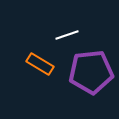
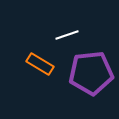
purple pentagon: moved 1 px down
